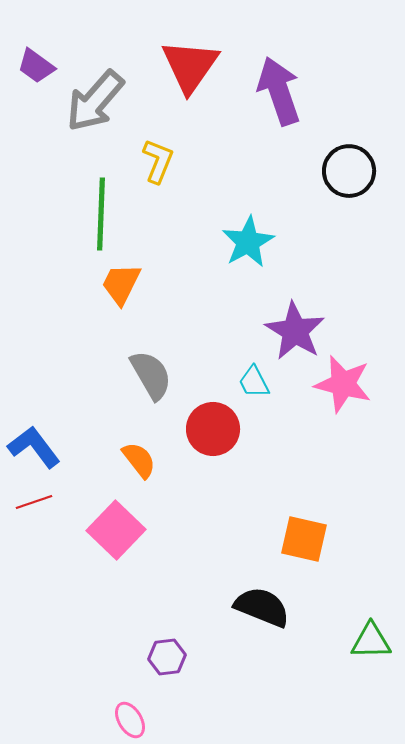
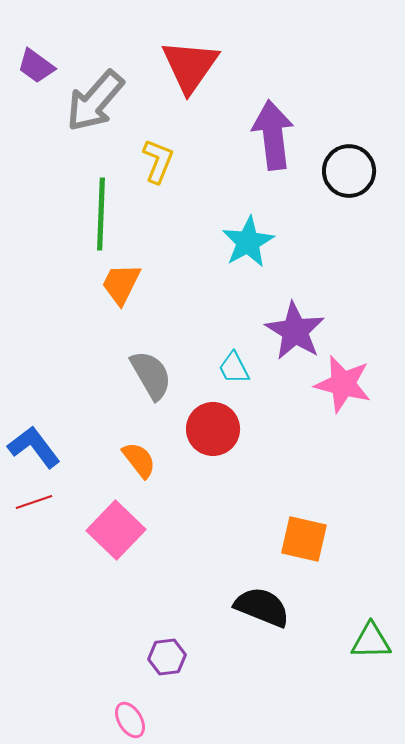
purple arrow: moved 6 px left, 44 px down; rotated 12 degrees clockwise
cyan trapezoid: moved 20 px left, 14 px up
